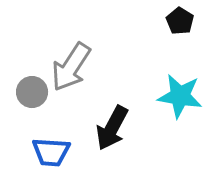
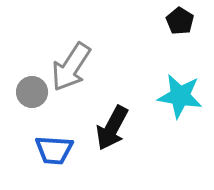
blue trapezoid: moved 3 px right, 2 px up
